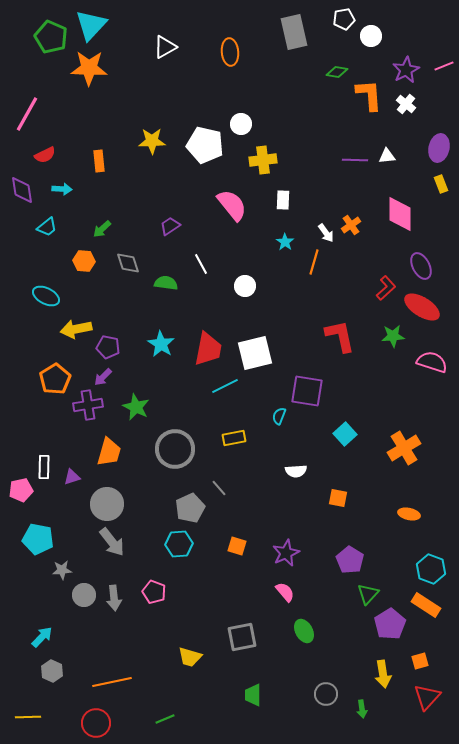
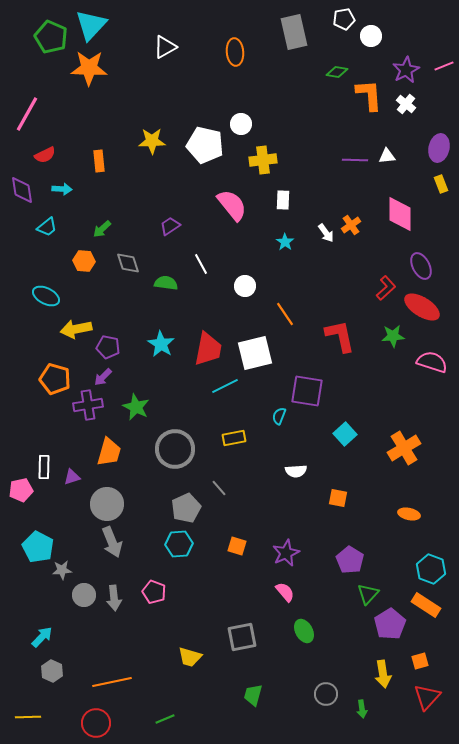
orange ellipse at (230, 52): moved 5 px right
orange line at (314, 262): moved 29 px left, 52 px down; rotated 50 degrees counterclockwise
orange pentagon at (55, 379): rotated 24 degrees counterclockwise
gray pentagon at (190, 508): moved 4 px left
cyan pentagon at (38, 539): moved 8 px down; rotated 16 degrees clockwise
gray arrow at (112, 542): rotated 16 degrees clockwise
green trapezoid at (253, 695): rotated 15 degrees clockwise
